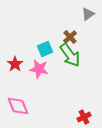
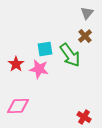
gray triangle: moved 1 px left, 1 px up; rotated 16 degrees counterclockwise
brown cross: moved 15 px right, 1 px up
cyan square: rotated 14 degrees clockwise
red star: moved 1 px right
pink diamond: rotated 70 degrees counterclockwise
red cross: rotated 32 degrees counterclockwise
